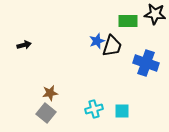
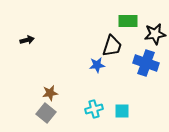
black star: moved 20 px down; rotated 15 degrees counterclockwise
blue star: moved 24 px down; rotated 14 degrees clockwise
black arrow: moved 3 px right, 5 px up
